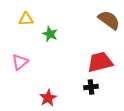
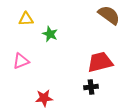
brown semicircle: moved 5 px up
pink triangle: moved 1 px right, 1 px up; rotated 18 degrees clockwise
red star: moved 4 px left; rotated 24 degrees clockwise
